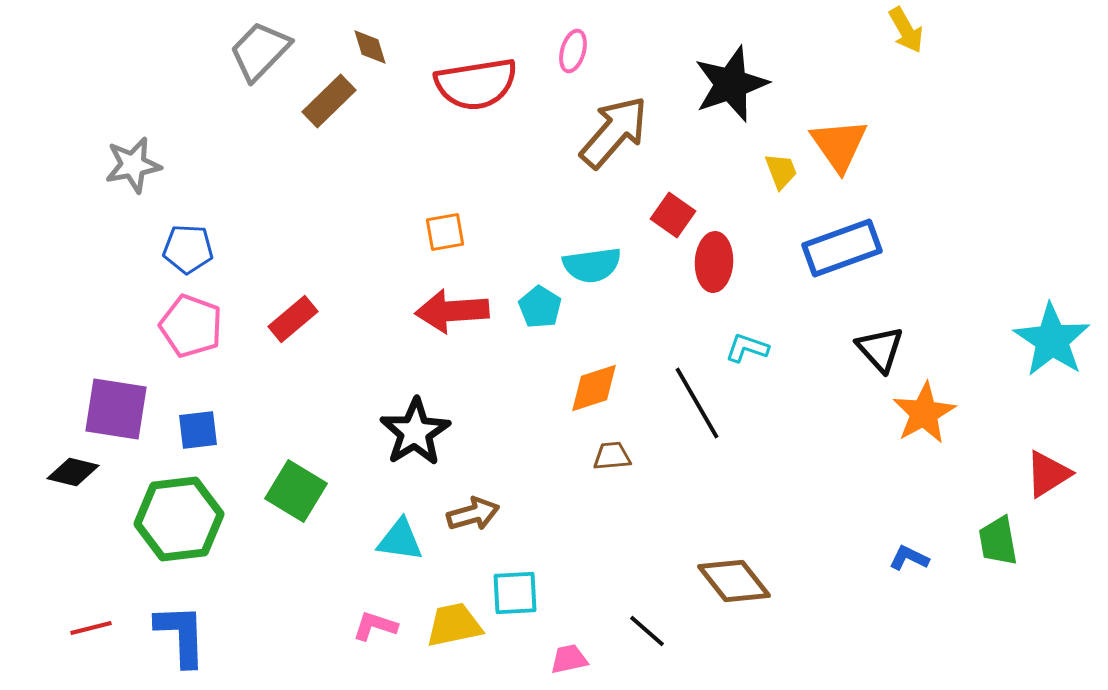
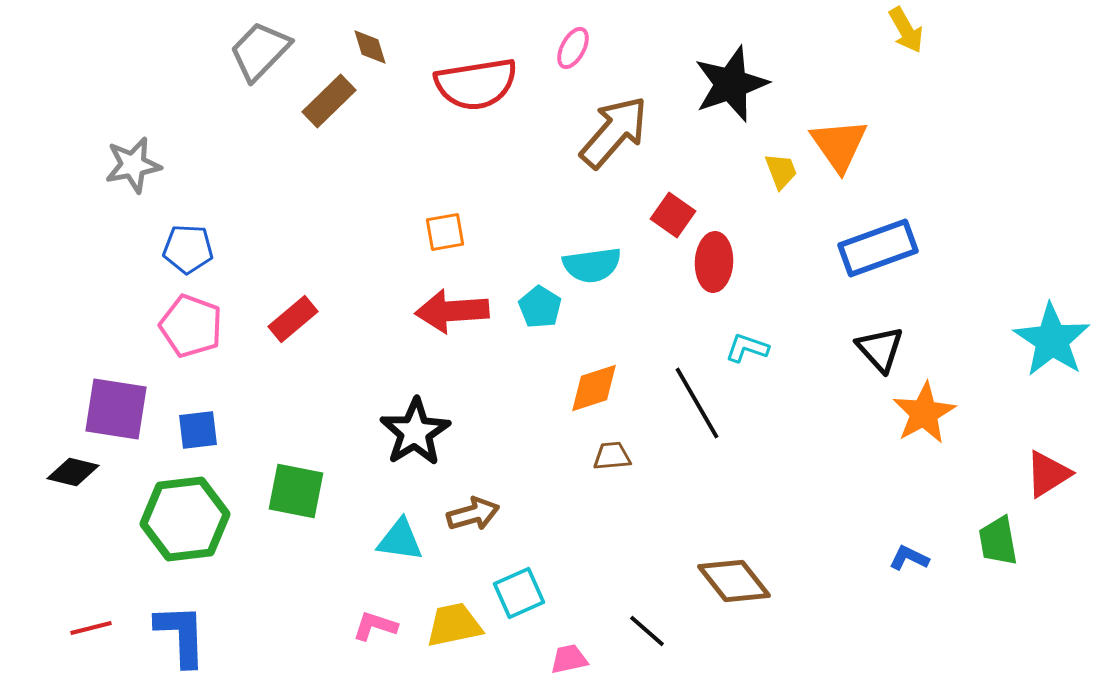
pink ellipse at (573, 51): moved 3 px up; rotated 12 degrees clockwise
blue rectangle at (842, 248): moved 36 px right
green square at (296, 491): rotated 20 degrees counterclockwise
green hexagon at (179, 519): moved 6 px right
cyan square at (515, 593): moved 4 px right; rotated 21 degrees counterclockwise
